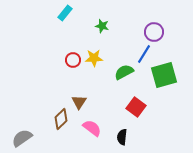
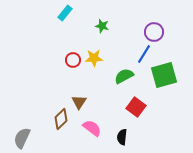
green semicircle: moved 4 px down
gray semicircle: rotated 30 degrees counterclockwise
